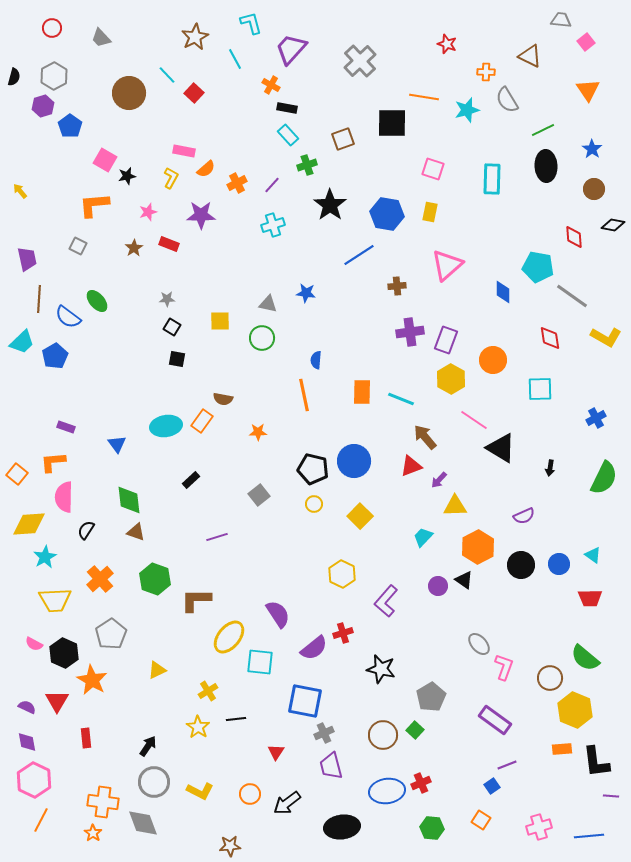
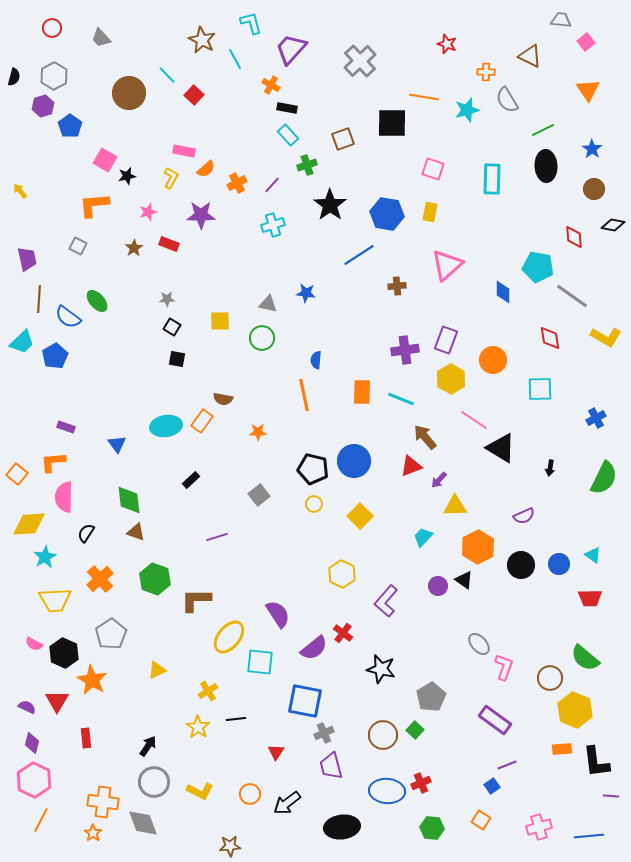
brown star at (195, 37): moved 7 px right, 3 px down; rotated 16 degrees counterclockwise
red square at (194, 93): moved 2 px down
purple cross at (410, 332): moved 5 px left, 18 px down
black semicircle at (86, 530): moved 3 px down
red cross at (343, 633): rotated 36 degrees counterclockwise
purple diamond at (27, 742): moved 5 px right, 1 px down; rotated 25 degrees clockwise
blue ellipse at (387, 791): rotated 12 degrees clockwise
